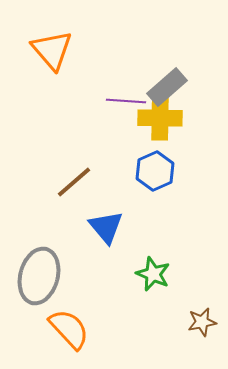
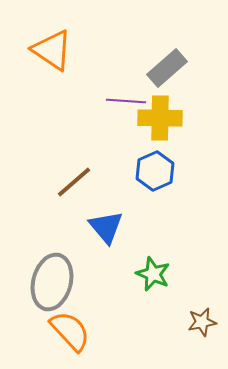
orange triangle: rotated 15 degrees counterclockwise
gray rectangle: moved 19 px up
gray ellipse: moved 13 px right, 6 px down
orange semicircle: moved 1 px right, 2 px down
